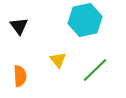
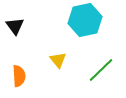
black triangle: moved 4 px left
green line: moved 6 px right
orange semicircle: moved 1 px left
